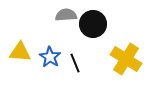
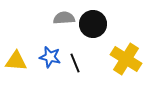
gray semicircle: moved 2 px left, 3 px down
yellow triangle: moved 4 px left, 9 px down
blue star: rotated 20 degrees counterclockwise
